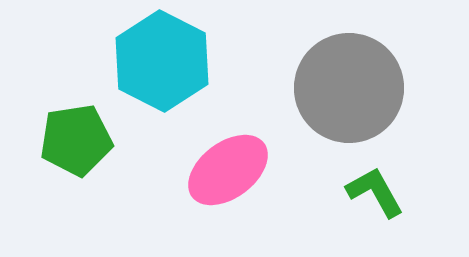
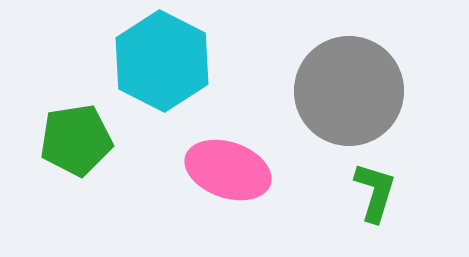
gray circle: moved 3 px down
pink ellipse: rotated 56 degrees clockwise
green L-shape: rotated 46 degrees clockwise
